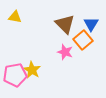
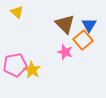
yellow triangle: moved 2 px right, 5 px up; rotated 32 degrees clockwise
blue triangle: moved 2 px left, 1 px down
pink pentagon: moved 10 px up
